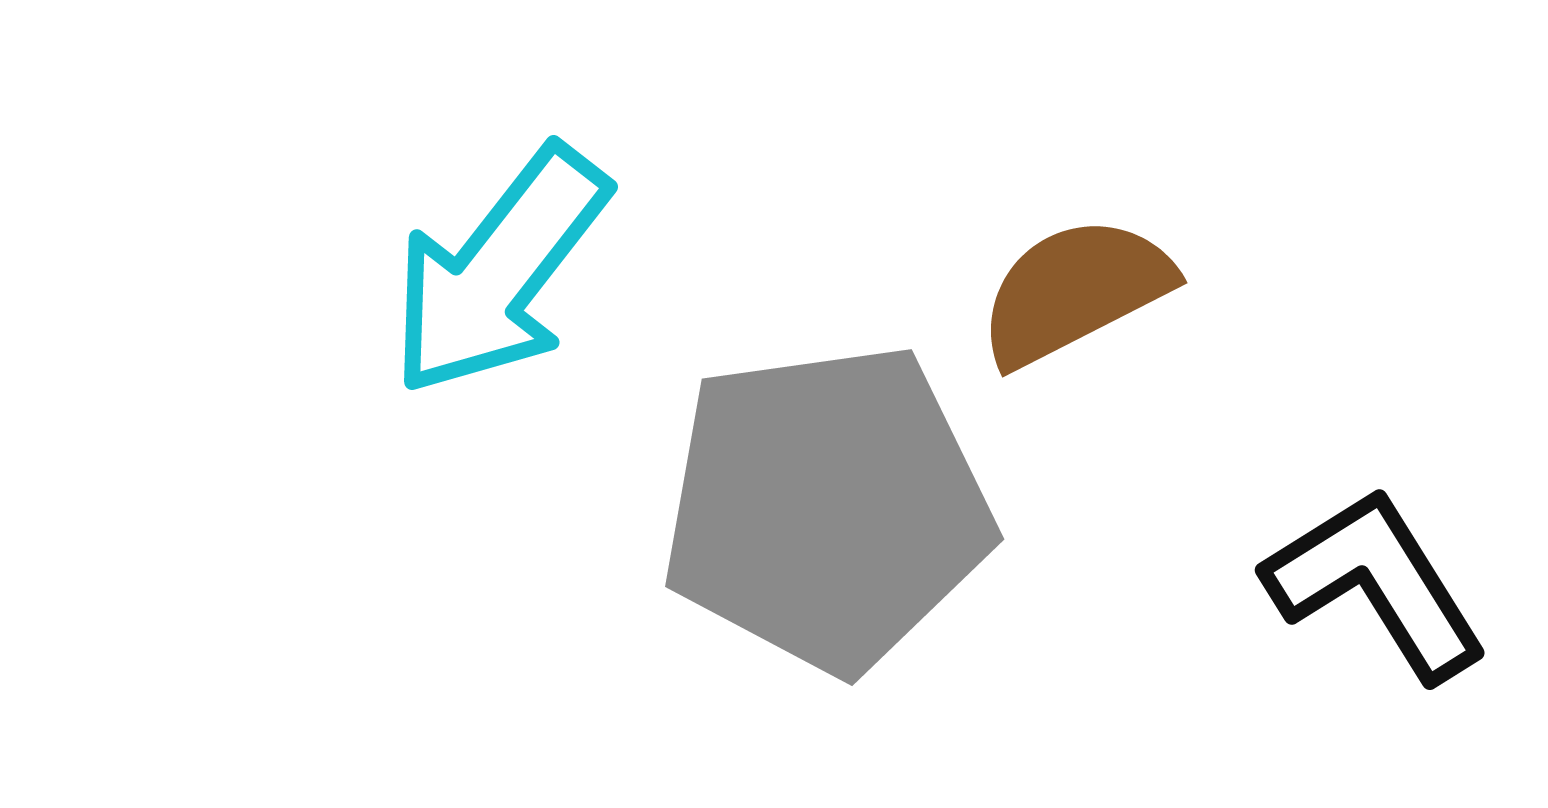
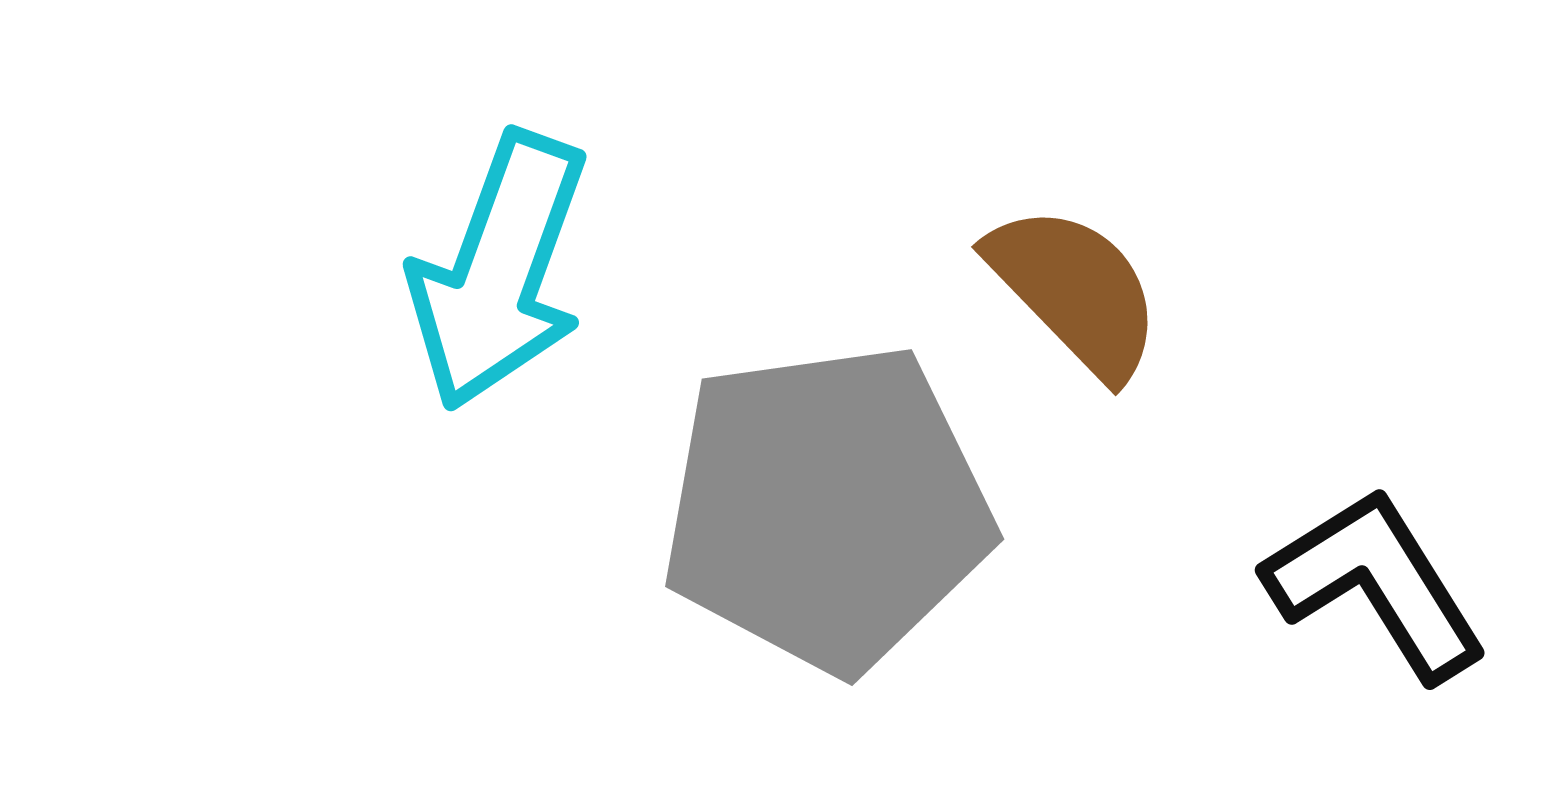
cyan arrow: rotated 18 degrees counterclockwise
brown semicircle: rotated 73 degrees clockwise
